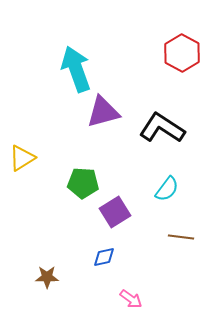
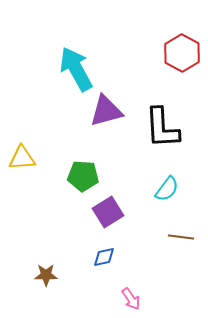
cyan arrow: rotated 9 degrees counterclockwise
purple triangle: moved 3 px right, 1 px up
black L-shape: rotated 126 degrees counterclockwise
yellow triangle: rotated 28 degrees clockwise
green pentagon: moved 7 px up
purple square: moved 7 px left
brown star: moved 1 px left, 2 px up
pink arrow: rotated 20 degrees clockwise
